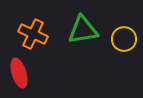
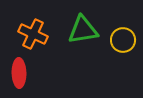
yellow circle: moved 1 px left, 1 px down
red ellipse: rotated 16 degrees clockwise
